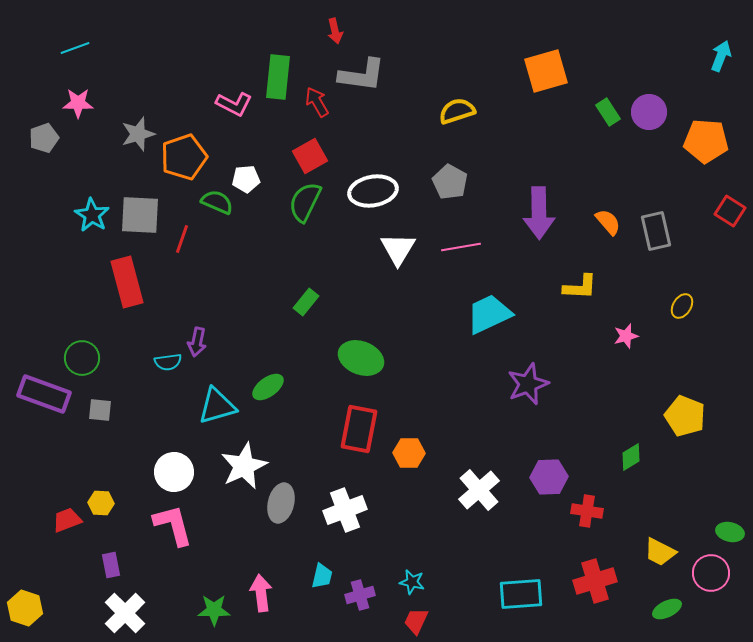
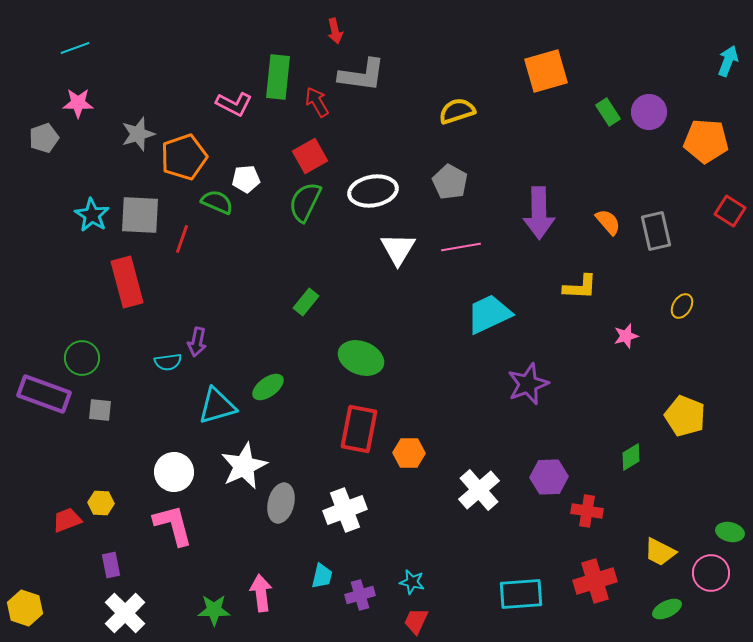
cyan arrow at (721, 56): moved 7 px right, 5 px down
